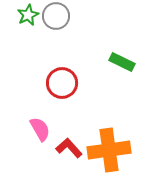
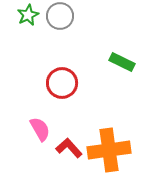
gray circle: moved 4 px right
